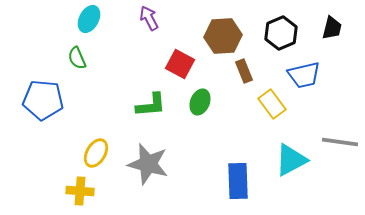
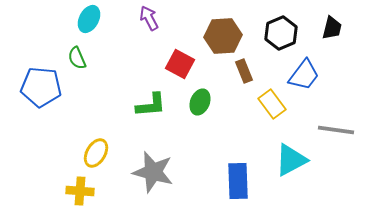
blue trapezoid: rotated 40 degrees counterclockwise
blue pentagon: moved 2 px left, 13 px up
gray line: moved 4 px left, 12 px up
gray star: moved 5 px right, 8 px down
